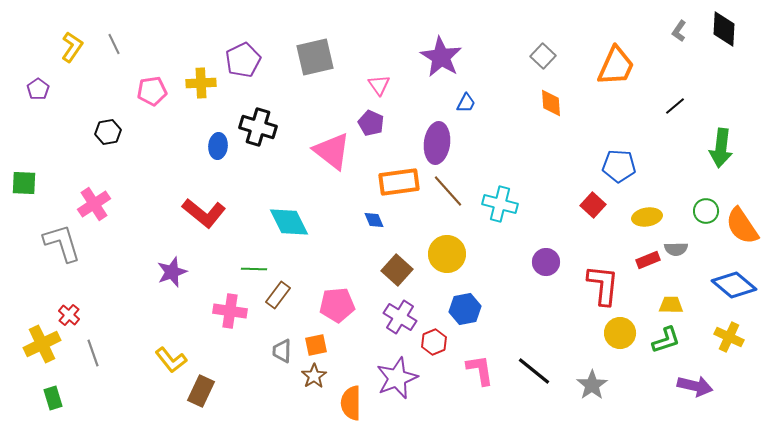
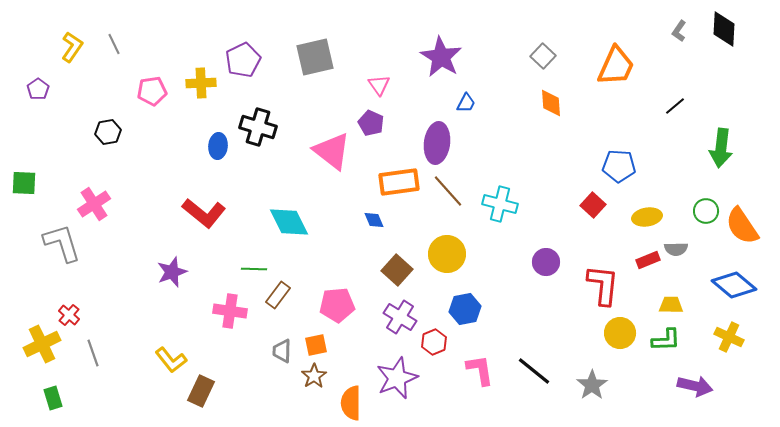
green L-shape at (666, 340): rotated 16 degrees clockwise
